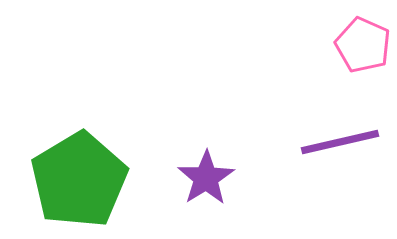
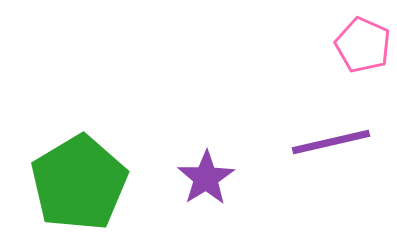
purple line: moved 9 px left
green pentagon: moved 3 px down
